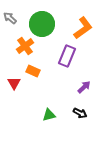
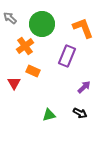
orange L-shape: rotated 75 degrees counterclockwise
